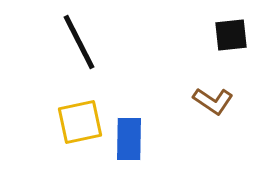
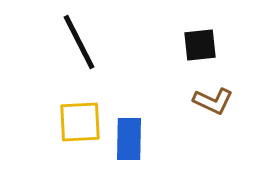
black square: moved 31 px left, 10 px down
brown L-shape: rotated 9 degrees counterclockwise
yellow square: rotated 9 degrees clockwise
